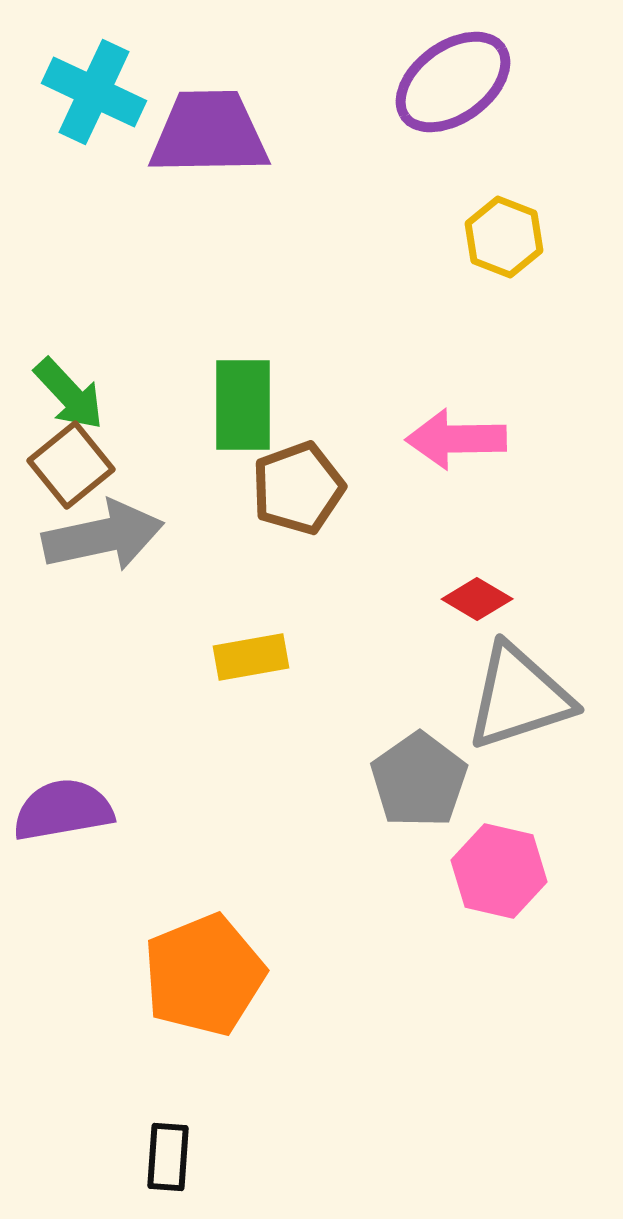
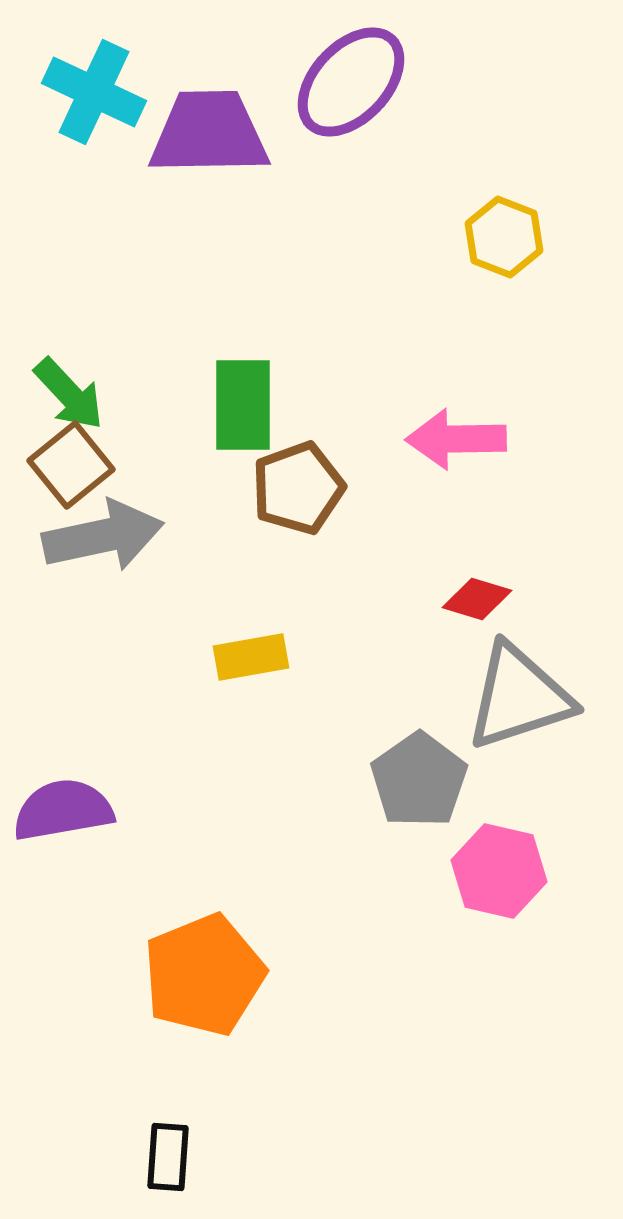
purple ellipse: moved 102 px left; rotated 11 degrees counterclockwise
red diamond: rotated 14 degrees counterclockwise
